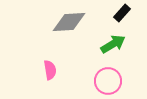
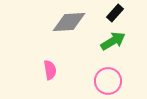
black rectangle: moved 7 px left
green arrow: moved 3 px up
